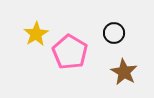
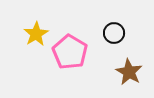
brown star: moved 5 px right
